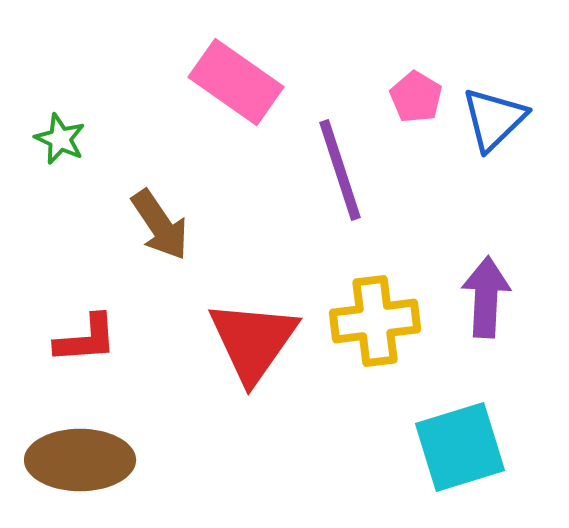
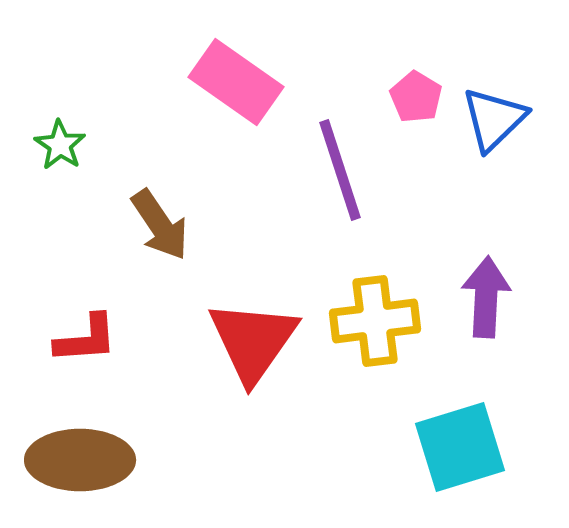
green star: moved 6 px down; rotated 9 degrees clockwise
